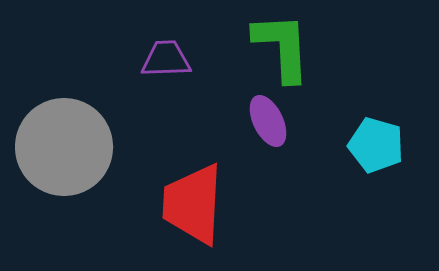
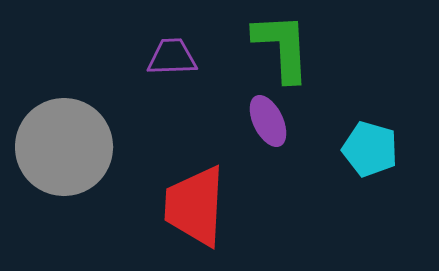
purple trapezoid: moved 6 px right, 2 px up
cyan pentagon: moved 6 px left, 4 px down
red trapezoid: moved 2 px right, 2 px down
